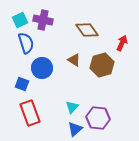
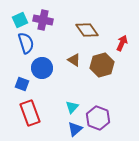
purple hexagon: rotated 15 degrees clockwise
